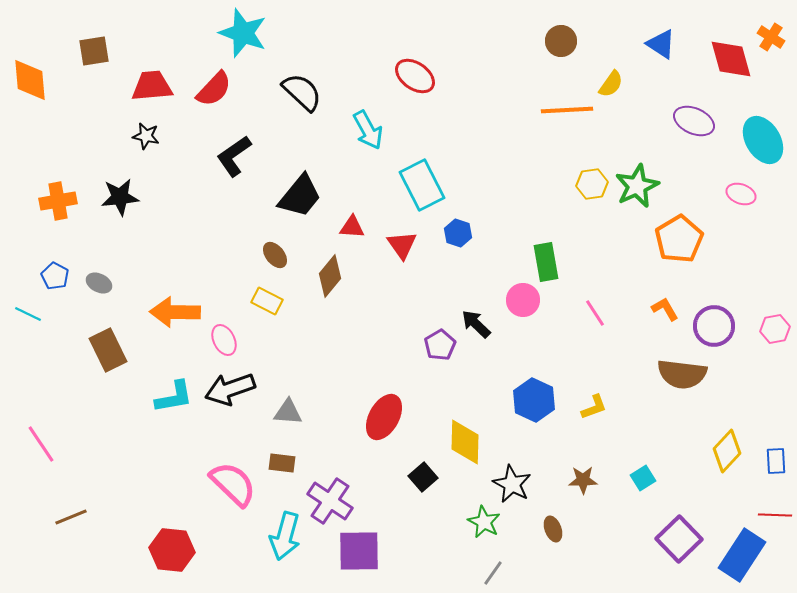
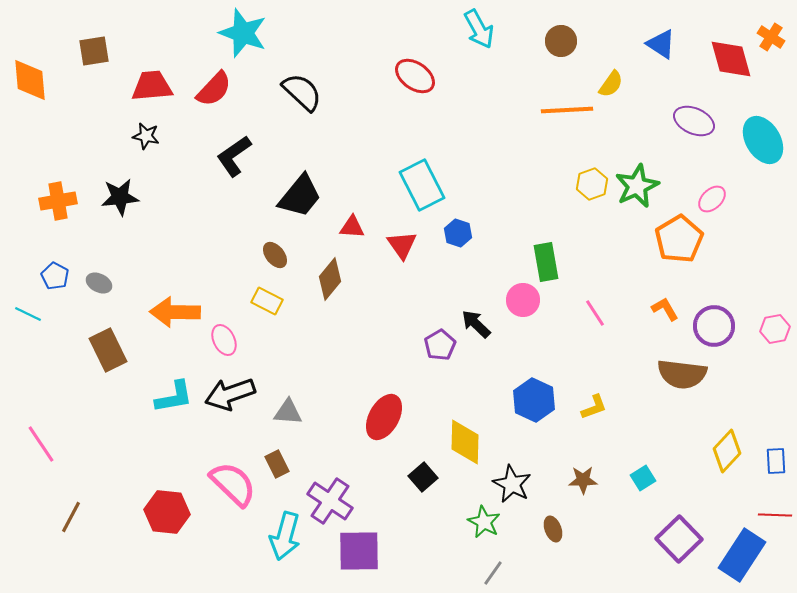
cyan arrow at (368, 130): moved 111 px right, 101 px up
yellow hexagon at (592, 184): rotated 12 degrees counterclockwise
pink ellipse at (741, 194): moved 29 px left, 5 px down; rotated 64 degrees counterclockwise
brown diamond at (330, 276): moved 3 px down
black arrow at (230, 389): moved 5 px down
brown rectangle at (282, 463): moved 5 px left, 1 px down; rotated 56 degrees clockwise
brown line at (71, 517): rotated 40 degrees counterclockwise
red hexagon at (172, 550): moved 5 px left, 38 px up
